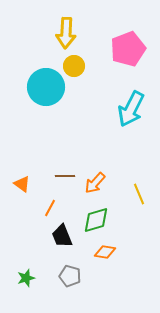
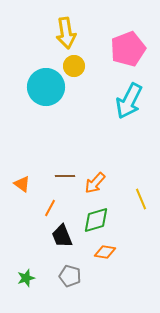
yellow arrow: rotated 12 degrees counterclockwise
cyan arrow: moved 2 px left, 8 px up
yellow line: moved 2 px right, 5 px down
